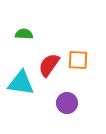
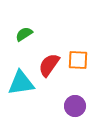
green semicircle: rotated 36 degrees counterclockwise
cyan triangle: rotated 16 degrees counterclockwise
purple circle: moved 8 px right, 3 px down
